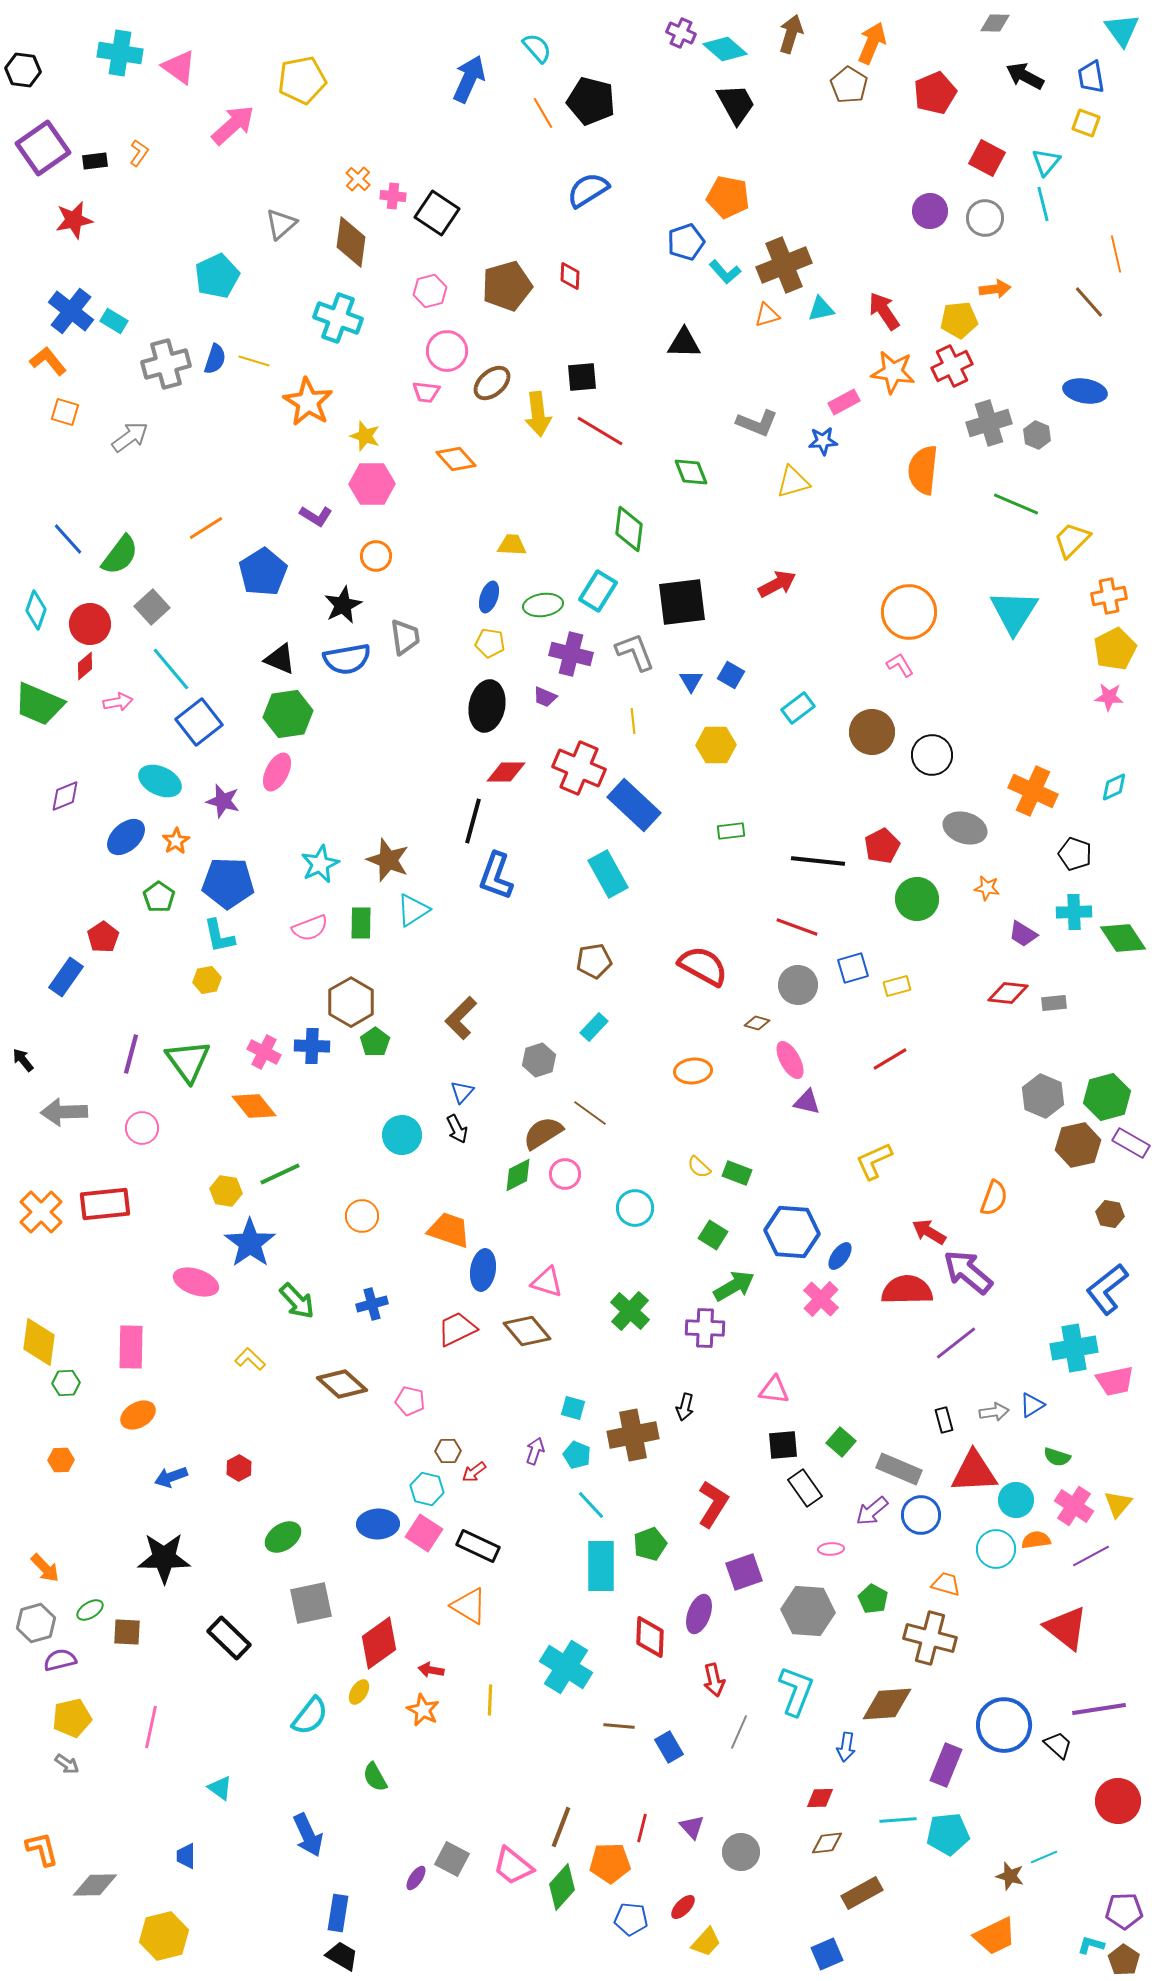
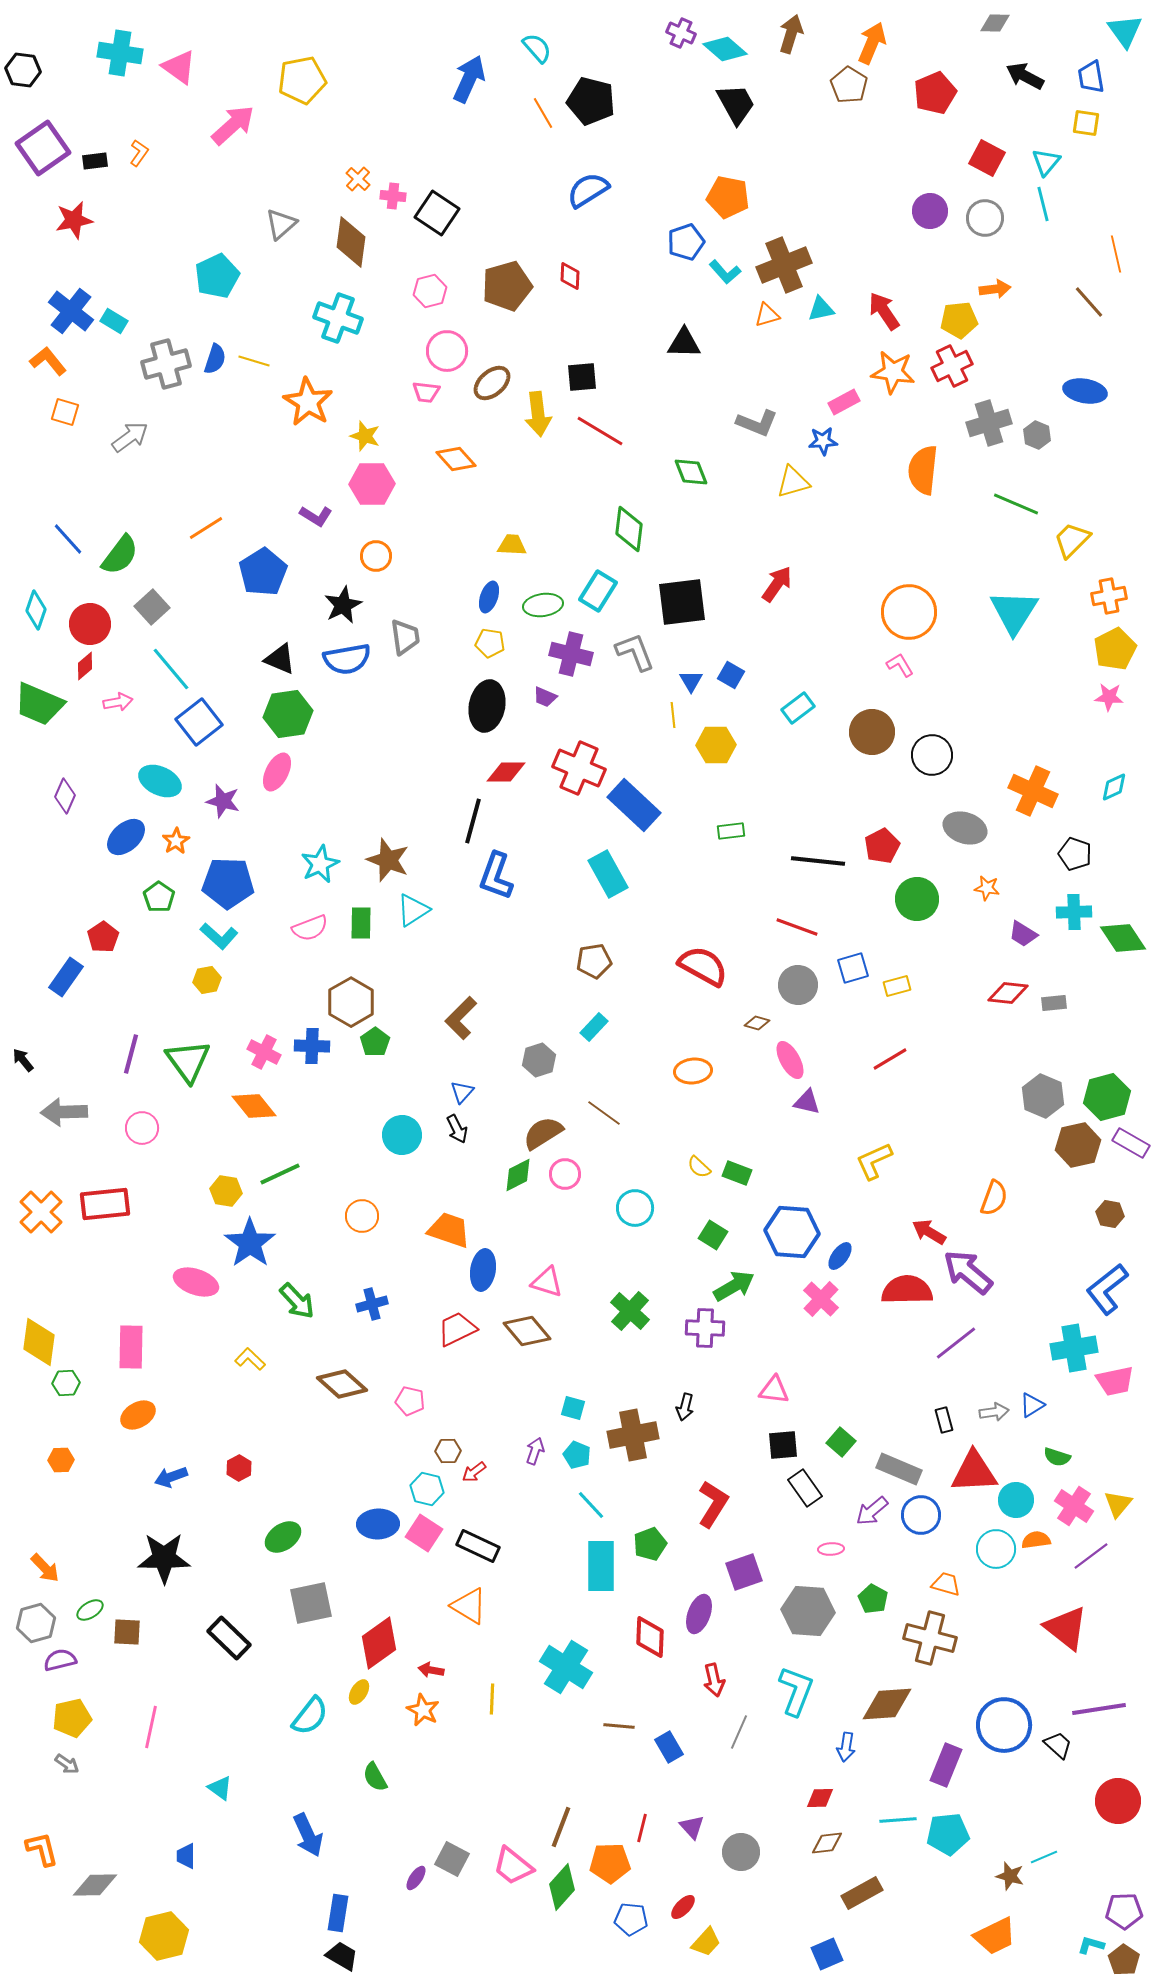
cyan triangle at (1122, 30): moved 3 px right, 1 px down
yellow square at (1086, 123): rotated 12 degrees counterclockwise
red arrow at (777, 584): rotated 27 degrees counterclockwise
yellow line at (633, 721): moved 40 px right, 6 px up
purple diamond at (65, 796): rotated 44 degrees counterclockwise
cyan L-shape at (219, 936): rotated 36 degrees counterclockwise
brown line at (590, 1113): moved 14 px right
purple line at (1091, 1556): rotated 9 degrees counterclockwise
yellow line at (490, 1700): moved 2 px right, 1 px up
